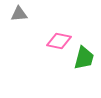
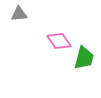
pink diamond: rotated 45 degrees clockwise
